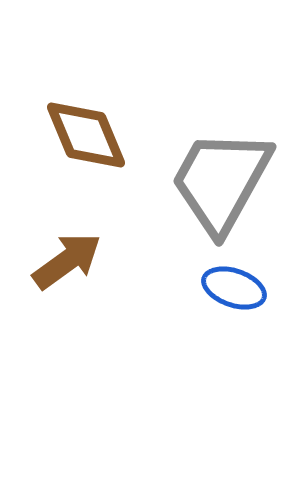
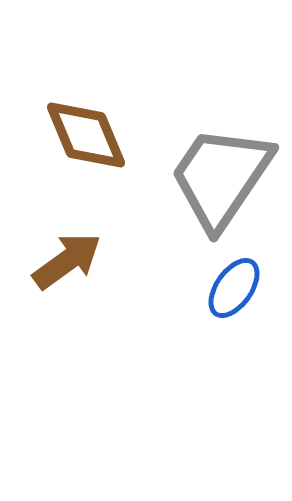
gray trapezoid: moved 4 px up; rotated 5 degrees clockwise
blue ellipse: rotated 74 degrees counterclockwise
